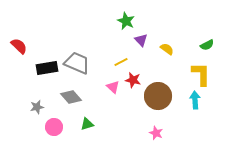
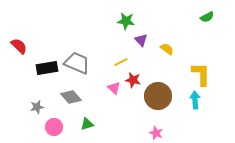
green star: rotated 18 degrees counterclockwise
green semicircle: moved 28 px up
pink triangle: moved 1 px right, 1 px down
